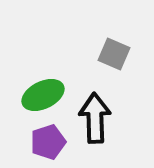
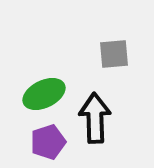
gray square: rotated 28 degrees counterclockwise
green ellipse: moved 1 px right, 1 px up
